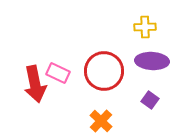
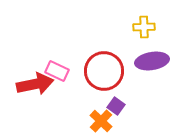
yellow cross: moved 1 px left
purple ellipse: rotated 12 degrees counterclockwise
pink rectangle: moved 1 px left, 2 px up
red arrow: rotated 90 degrees counterclockwise
purple square: moved 34 px left, 6 px down
